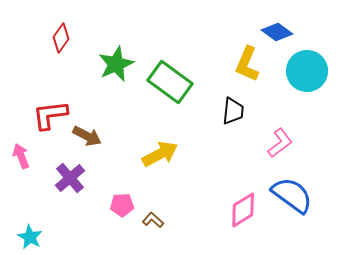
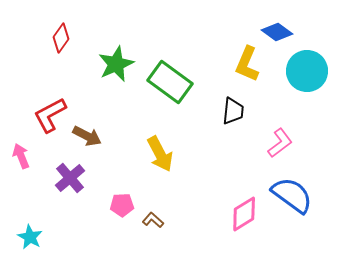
red L-shape: rotated 21 degrees counterclockwise
yellow arrow: rotated 90 degrees clockwise
pink diamond: moved 1 px right, 4 px down
